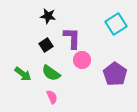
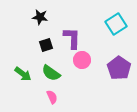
black star: moved 8 px left, 1 px down
black square: rotated 16 degrees clockwise
purple pentagon: moved 4 px right, 6 px up
